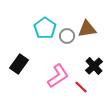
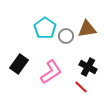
gray circle: moved 1 px left
black cross: moved 6 px left, 1 px down; rotated 18 degrees counterclockwise
pink L-shape: moved 7 px left, 4 px up
